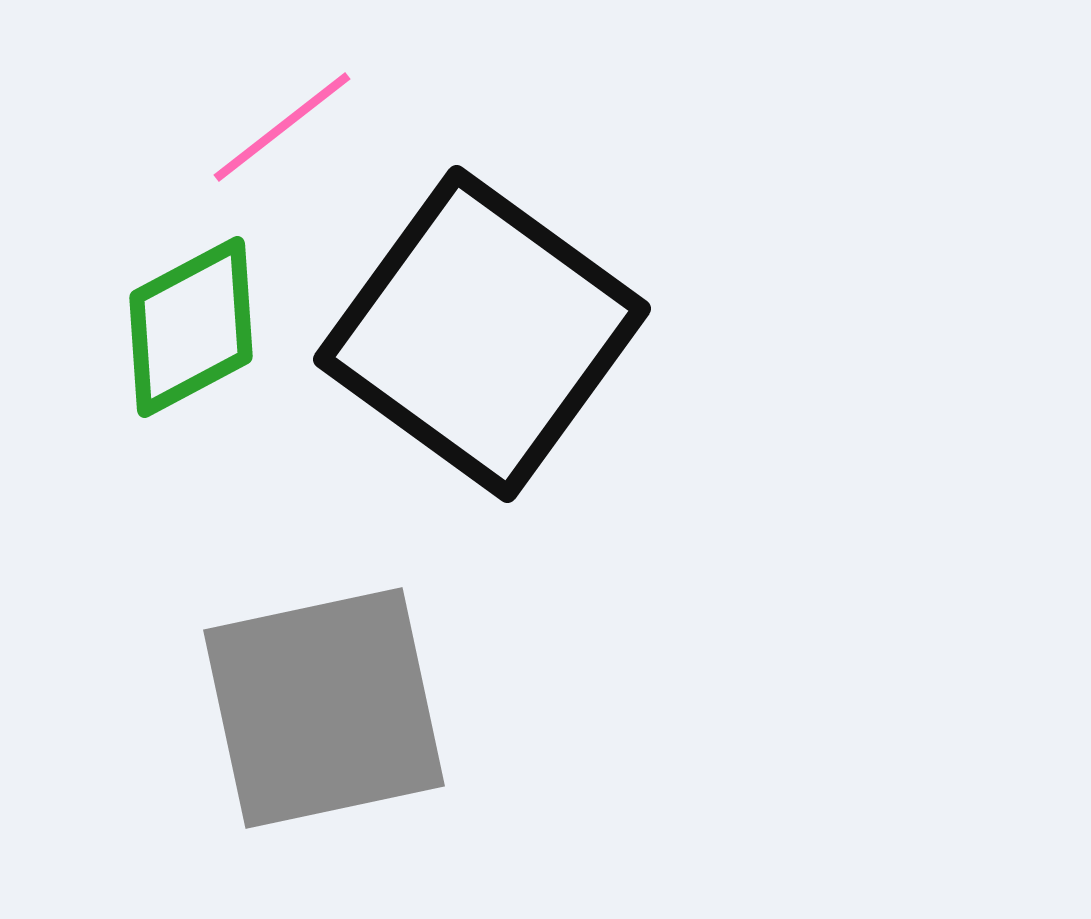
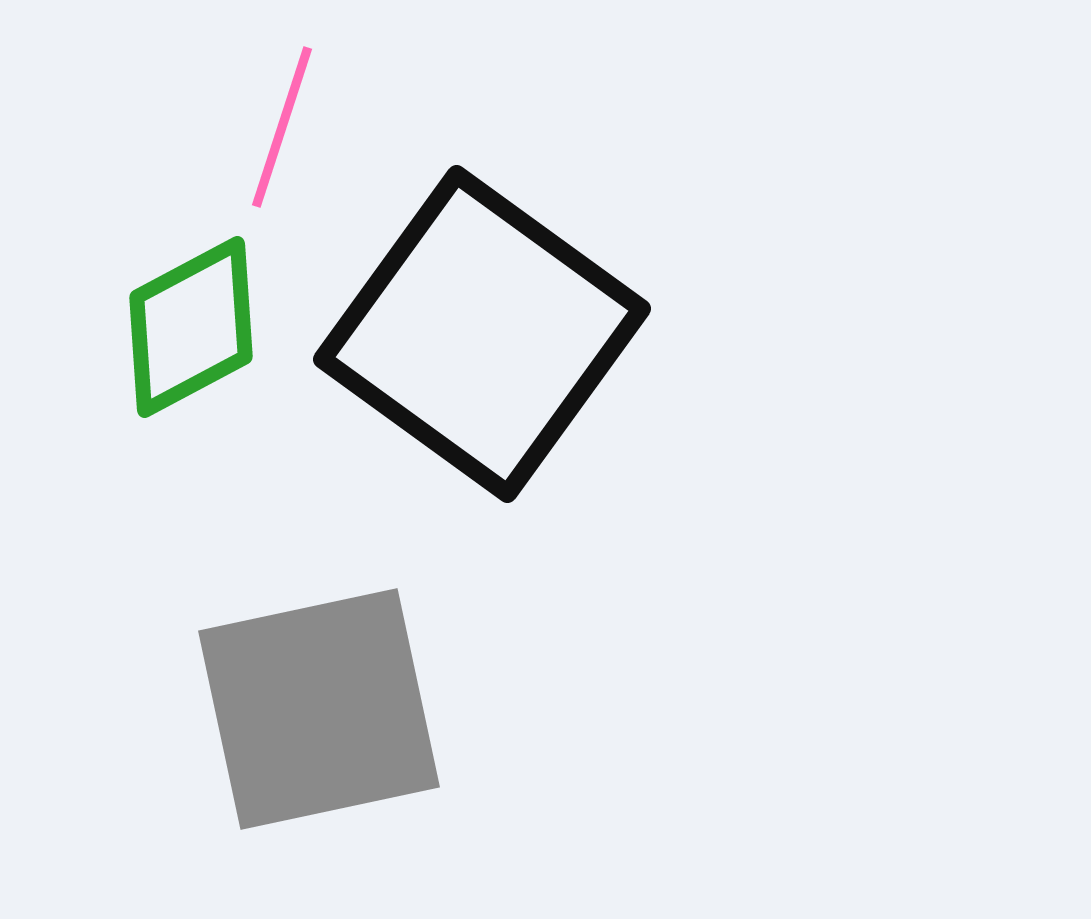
pink line: rotated 34 degrees counterclockwise
gray square: moved 5 px left, 1 px down
